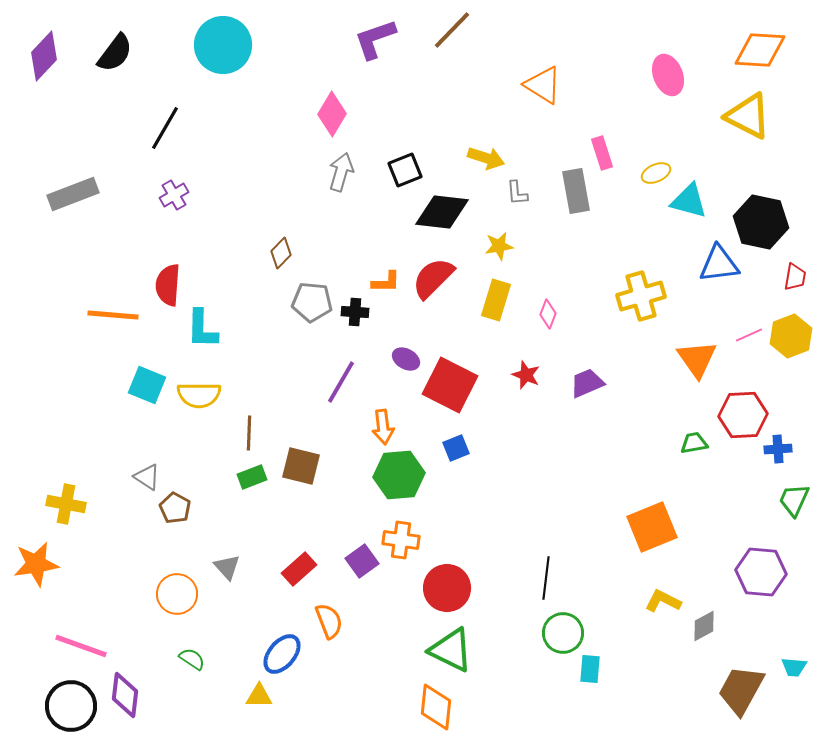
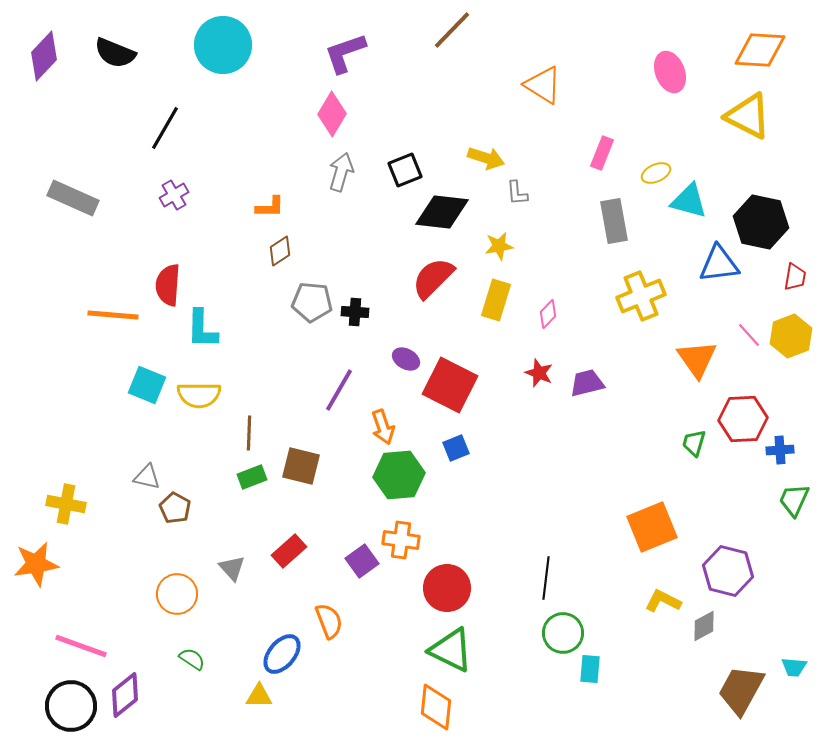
purple L-shape at (375, 39): moved 30 px left, 14 px down
black semicircle at (115, 53): rotated 75 degrees clockwise
pink ellipse at (668, 75): moved 2 px right, 3 px up
pink rectangle at (602, 153): rotated 40 degrees clockwise
gray rectangle at (576, 191): moved 38 px right, 30 px down
gray rectangle at (73, 194): moved 4 px down; rotated 45 degrees clockwise
brown diamond at (281, 253): moved 1 px left, 2 px up; rotated 12 degrees clockwise
orange L-shape at (386, 282): moved 116 px left, 75 px up
yellow cross at (641, 296): rotated 6 degrees counterclockwise
pink diamond at (548, 314): rotated 24 degrees clockwise
pink line at (749, 335): rotated 72 degrees clockwise
red star at (526, 375): moved 13 px right, 2 px up
purple line at (341, 382): moved 2 px left, 8 px down
purple trapezoid at (587, 383): rotated 9 degrees clockwise
red hexagon at (743, 415): moved 4 px down
orange arrow at (383, 427): rotated 12 degrees counterclockwise
green trapezoid at (694, 443): rotated 64 degrees counterclockwise
blue cross at (778, 449): moved 2 px right, 1 px down
gray triangle at (147, 477): rotated 20 degrees counterclockwise
gray triangle at (227, 567): moved 5 px right, 1 px down
red rectangle at (299, 569): moved 10 px left, 18 px up
purple hexagon at (761, 572): moved 33 px left, 1 px up; rotated 9 degrees clockwise
purple diamond at (125, 695): rotated 45 degrees clockwise
